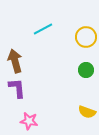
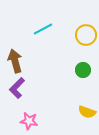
yellow circle: moved 2 px up
green circle: moved 3 px left
purple L-shape: rotated 130 degrees counterclockwise
